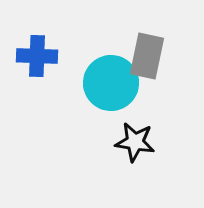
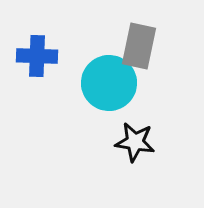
gray rectangle: moved 8 px left, 10 px up
cyan circle: moved 2 px left
